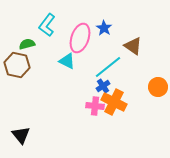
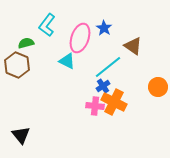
green semicircle: moved 1 px left, 1 px up
brown hexagon: rotated 10 degrees clockwise
